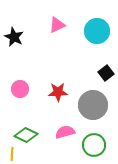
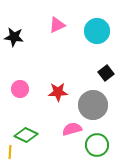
black star: rotated 18 degrees counterclockwise
pink semicircle: moved 7 px right, 3 px up
green circle: moved 3 px right
yellow line: moved 2 px left, 2 px up
